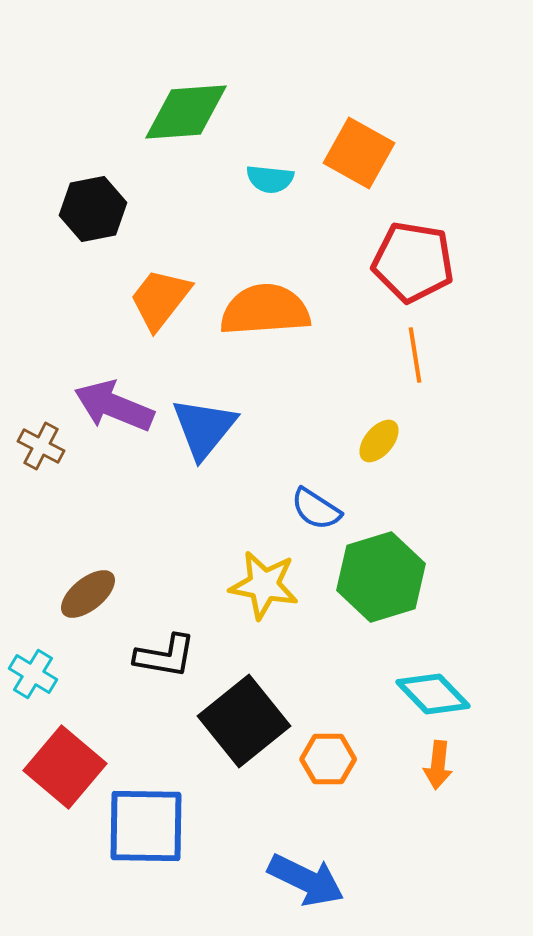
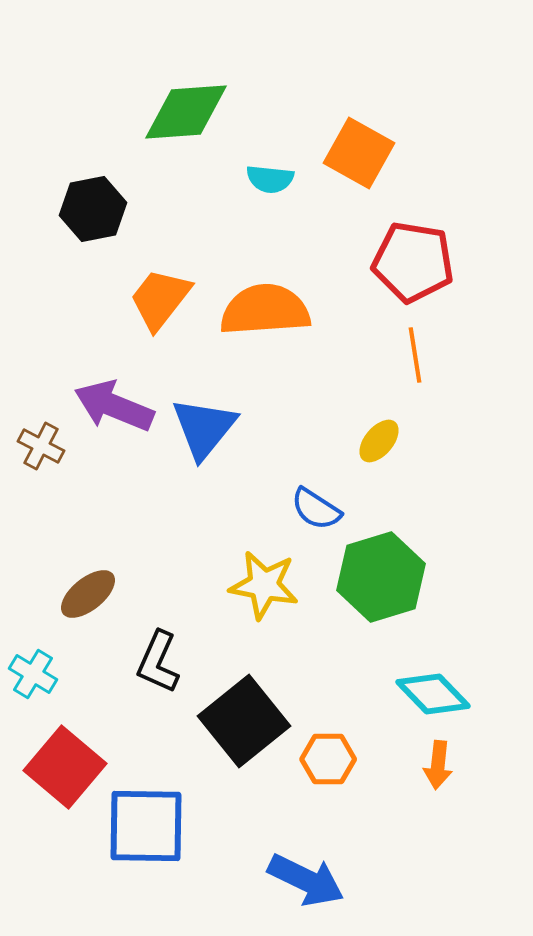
black L-shape: moved 7 px left, 6 px down; rotated 104 degrees clockwise
